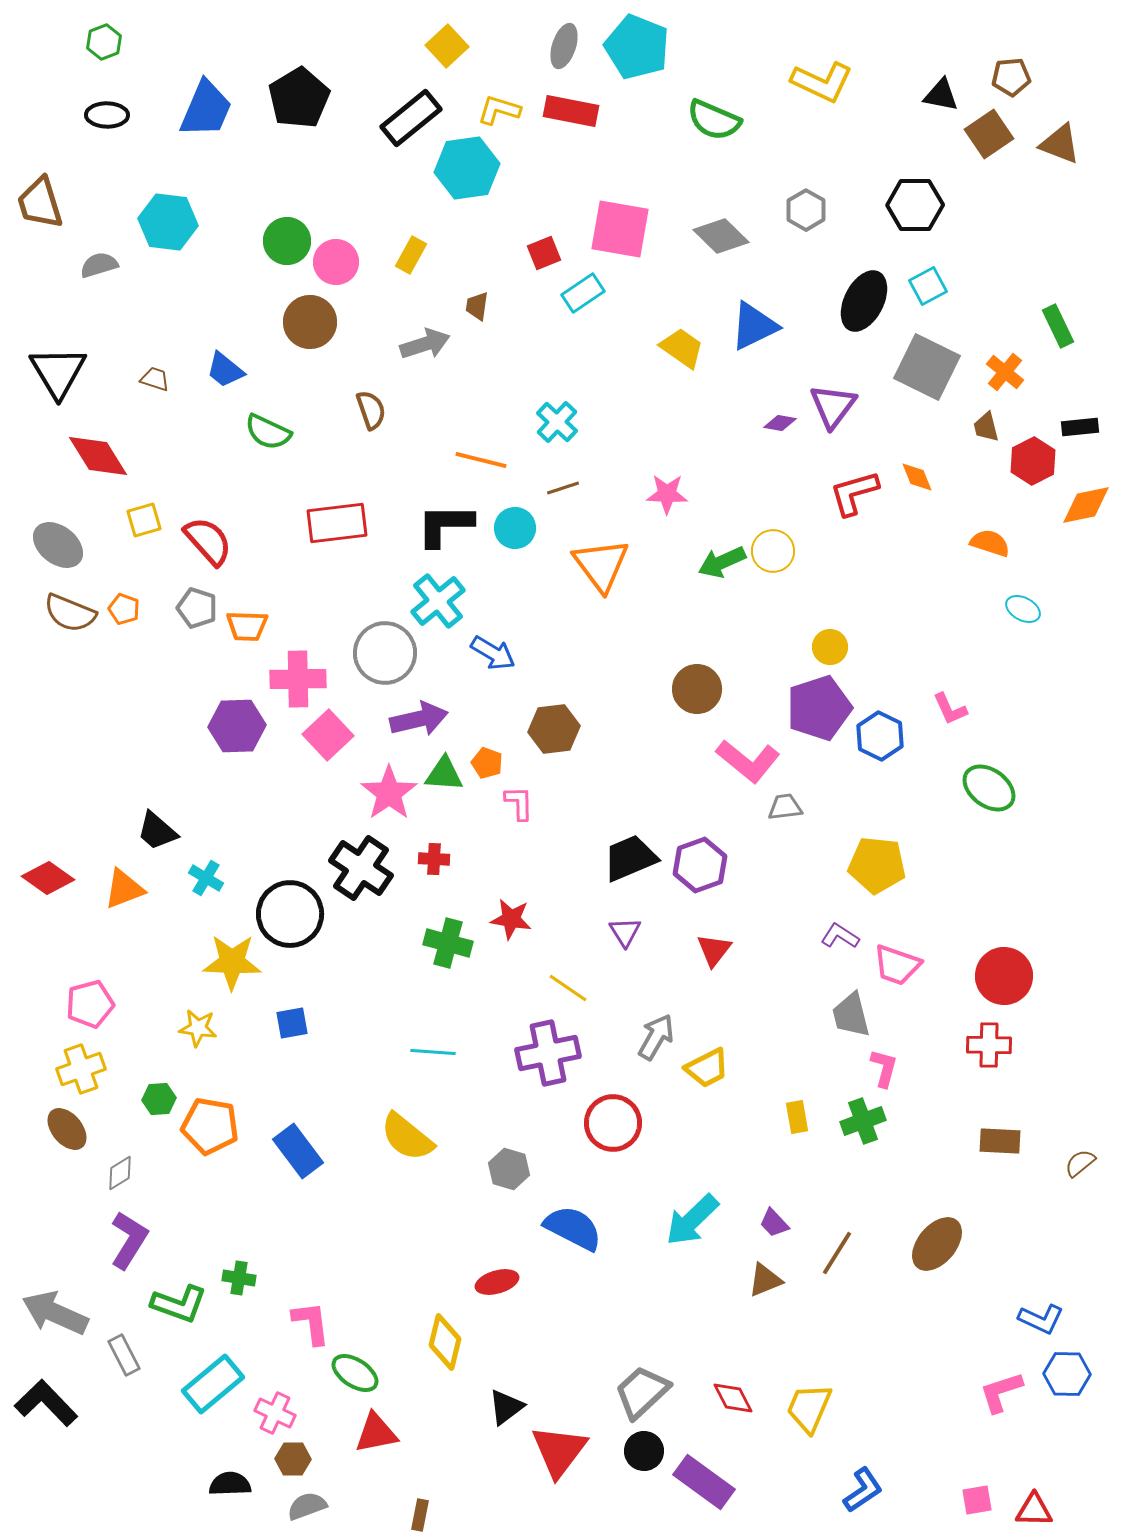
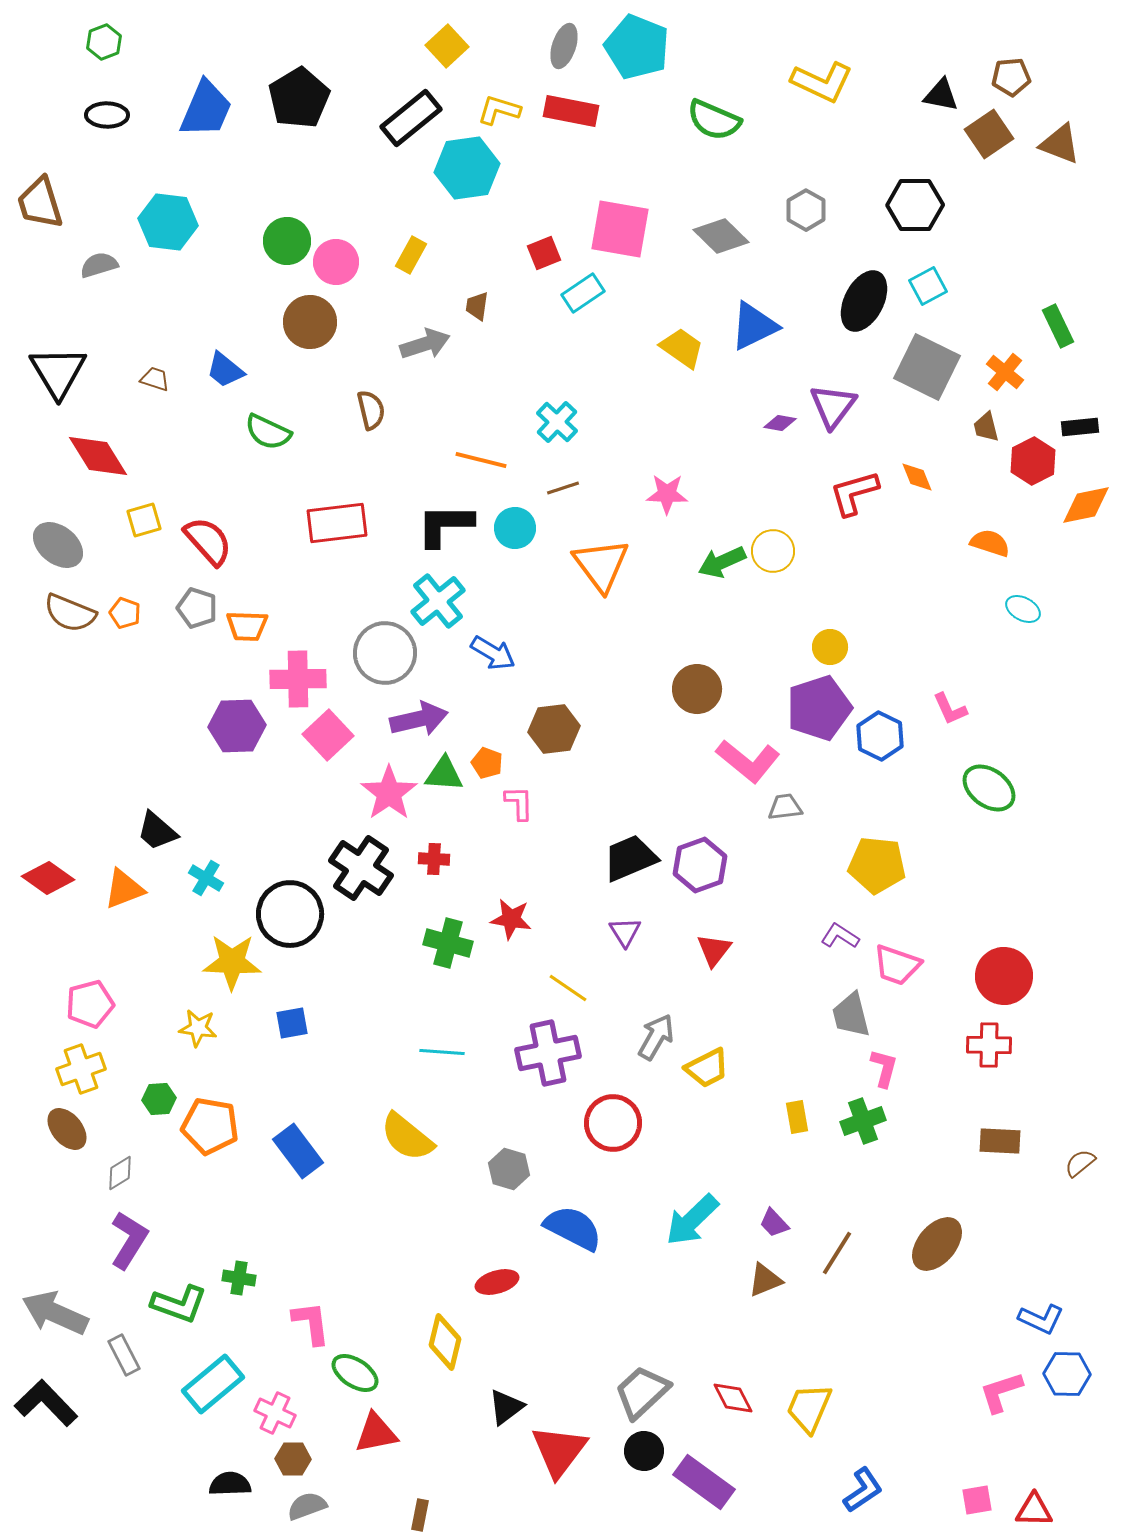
brown semicircle at (371, 410): rotated 6 degrees clockwise
orange pentagon at (124, 609): moved 1 px right, 4 px down
cyan line at (433, 1052): moved 9 px right
